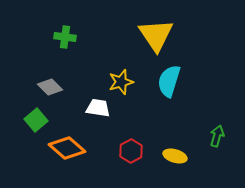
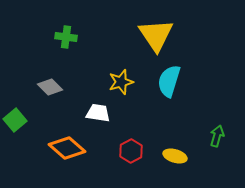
green cross: moved 1 px right
white trapezoid: moved 5 px down
green square: moved 21 px left
